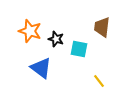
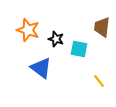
orange star: moved 2 px left, 1 px up
